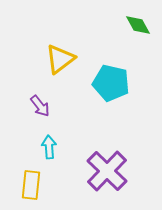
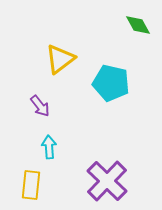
purple cross: moved 10 px down
